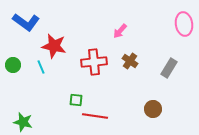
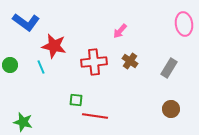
green circle: moved 3 px left
brown circle: moved 18 px right
